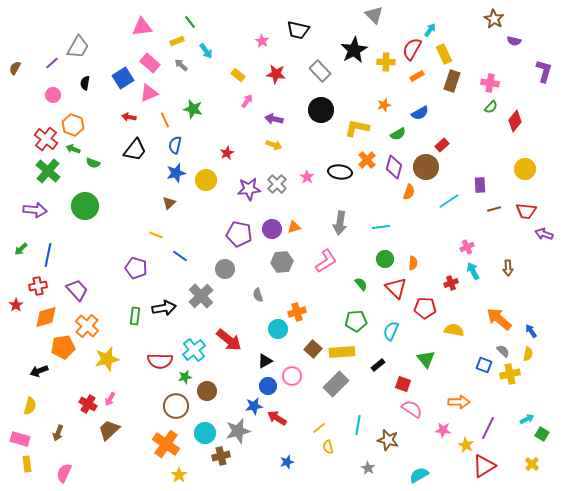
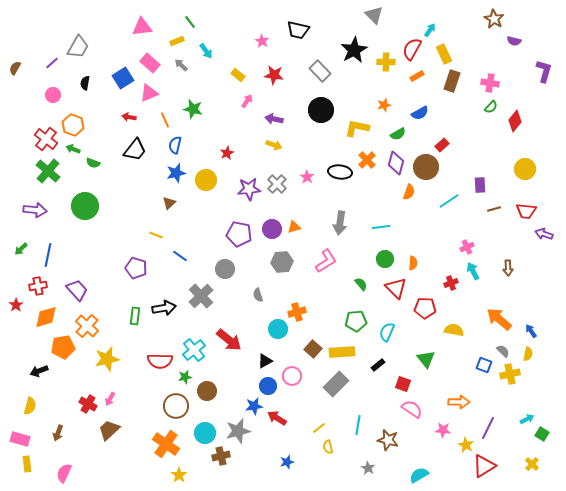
red star at (276, 74): moved 2 px left, 1 px down
purple diamond at (394, 167): moved 2 px right, 4 px up
cyan semicircle at (391, 331): moved 4 px left, 1 px down
